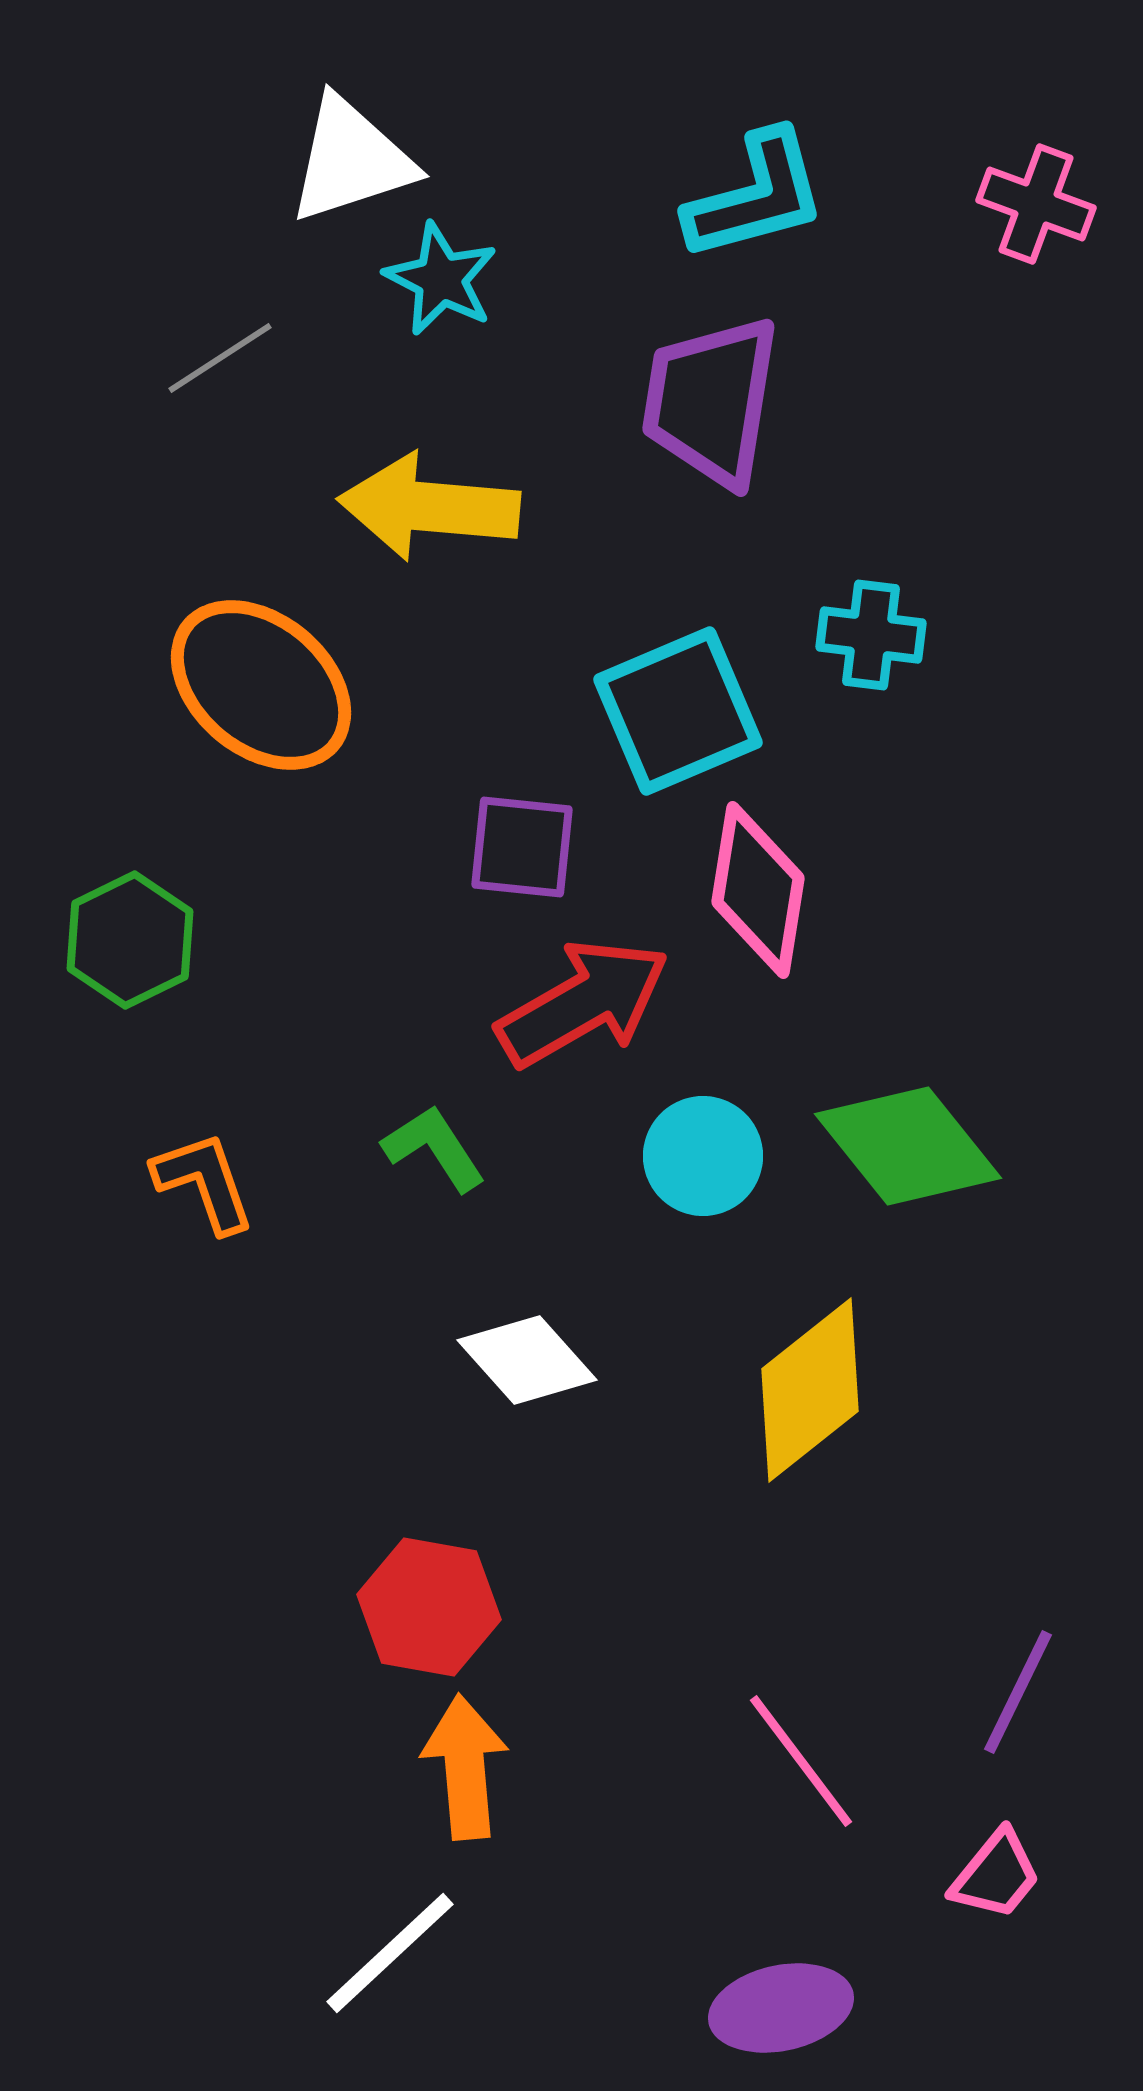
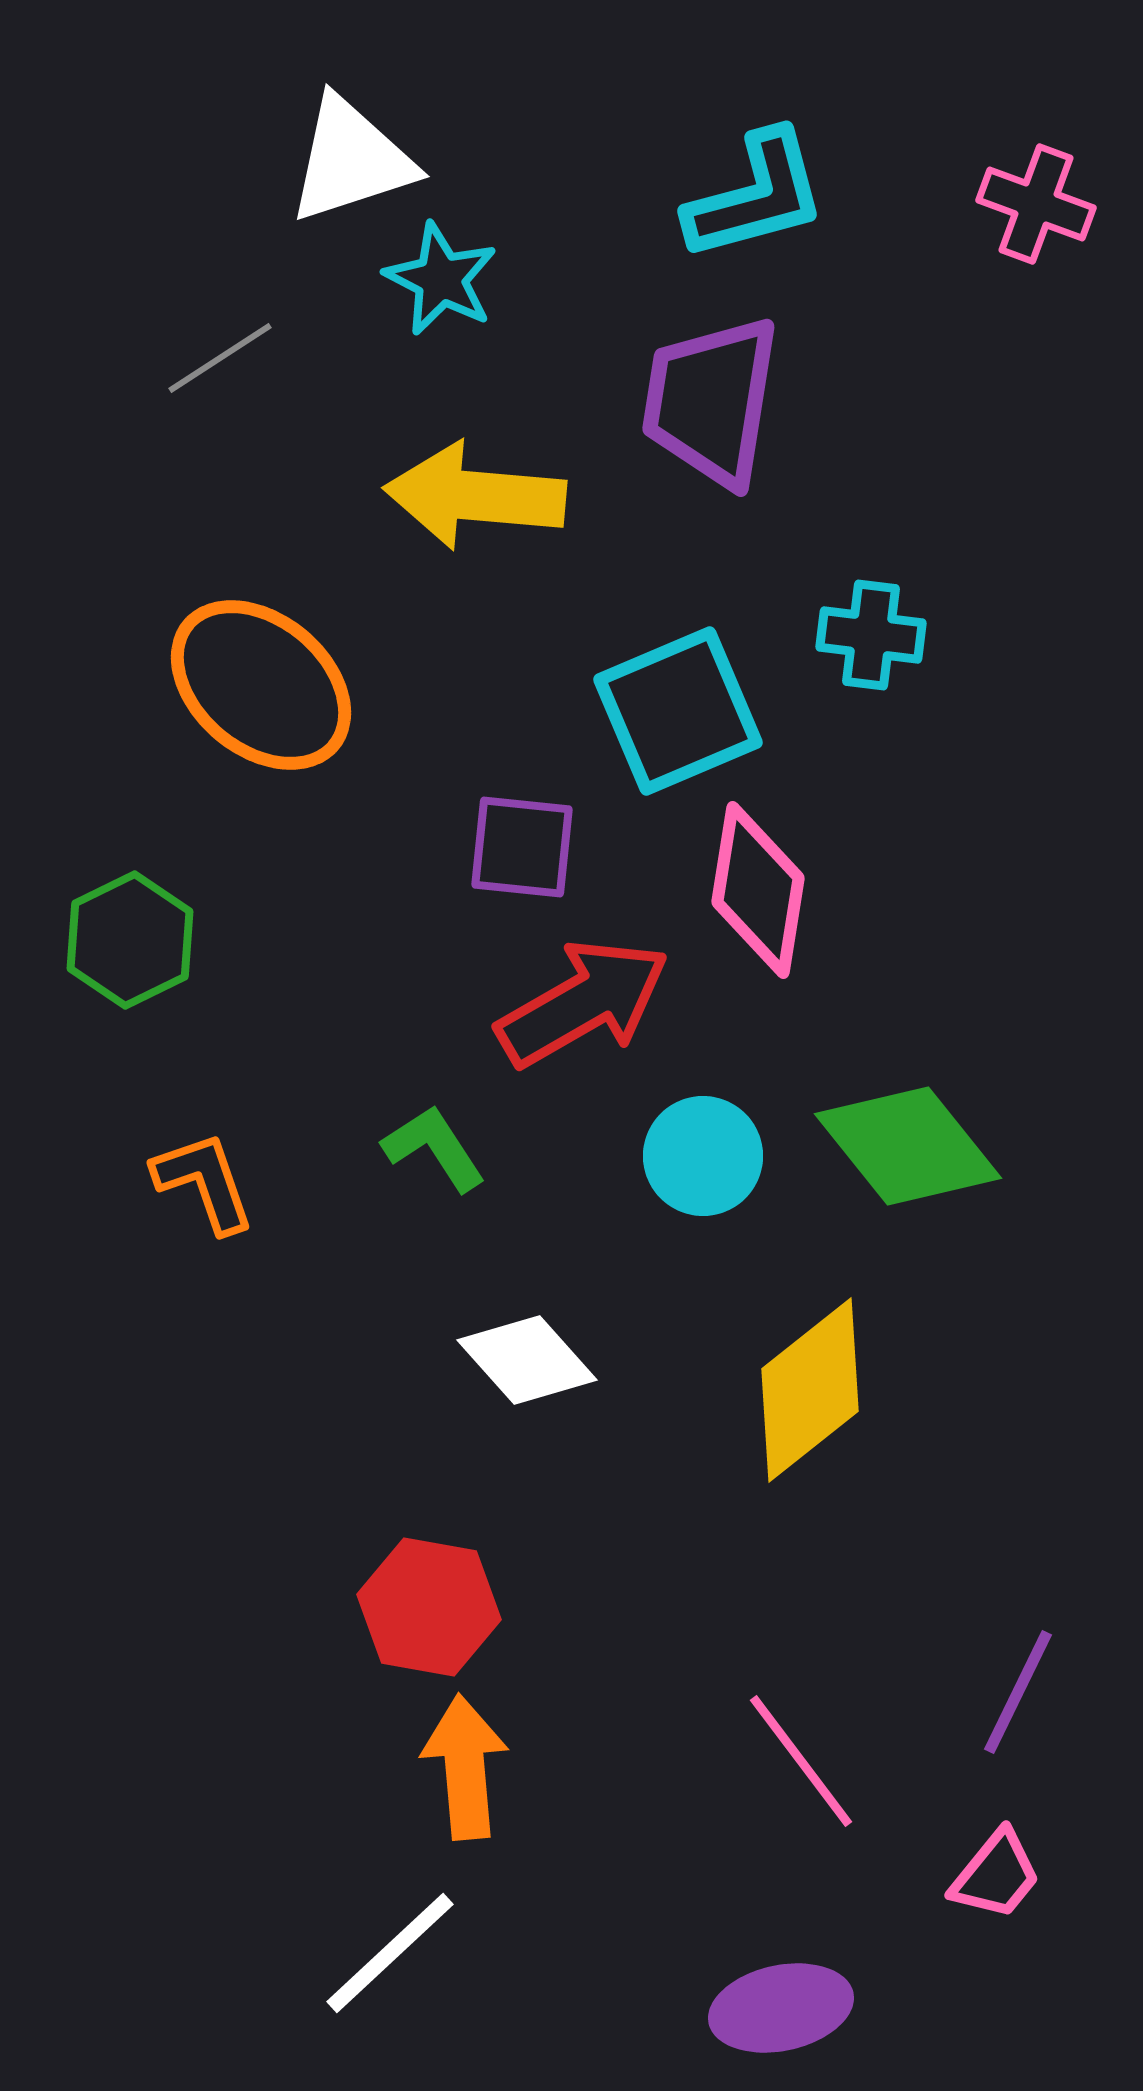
yellow arrow: moved 46 px right, 11 px up
